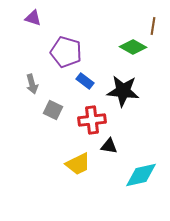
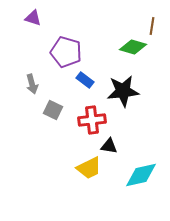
brown line: moved 1 px left
green diamond: rotated 12 degrees counterclockwise
blue rectangle: moved 1 px up
black star: rotated 12 degrees counterclockwise
yellow trapezoid: moved 11 px right, 4 px down
